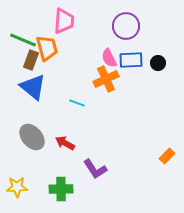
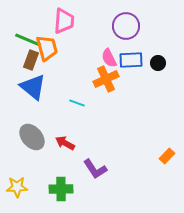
green line: moved 5 px right
